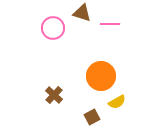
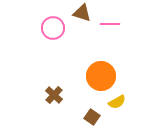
brown square: rotated 28 degrees counterclockwise
